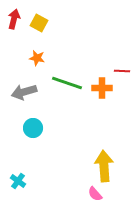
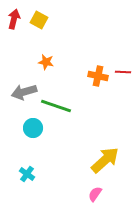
yellow square: moved 3 px up
orange star: moved 9 px right, 4 px down
red line: moved 1 px right, 1 px down
green line: moved 11 px left, 23 px down
orange cross: moved 4 px left, 12 px up; rotated 12 degrees clockwise
yellow arrow: moved 1 px right, 6 px up; rotated 52 degrees clockwise
cyan cross: moved 9 px right, 7 px up
pink semicircle: rotated 77 degrees clockwise
